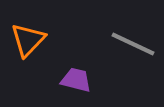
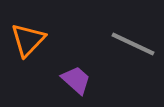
purple trapezoid: rotated 28 degrees clockwise
